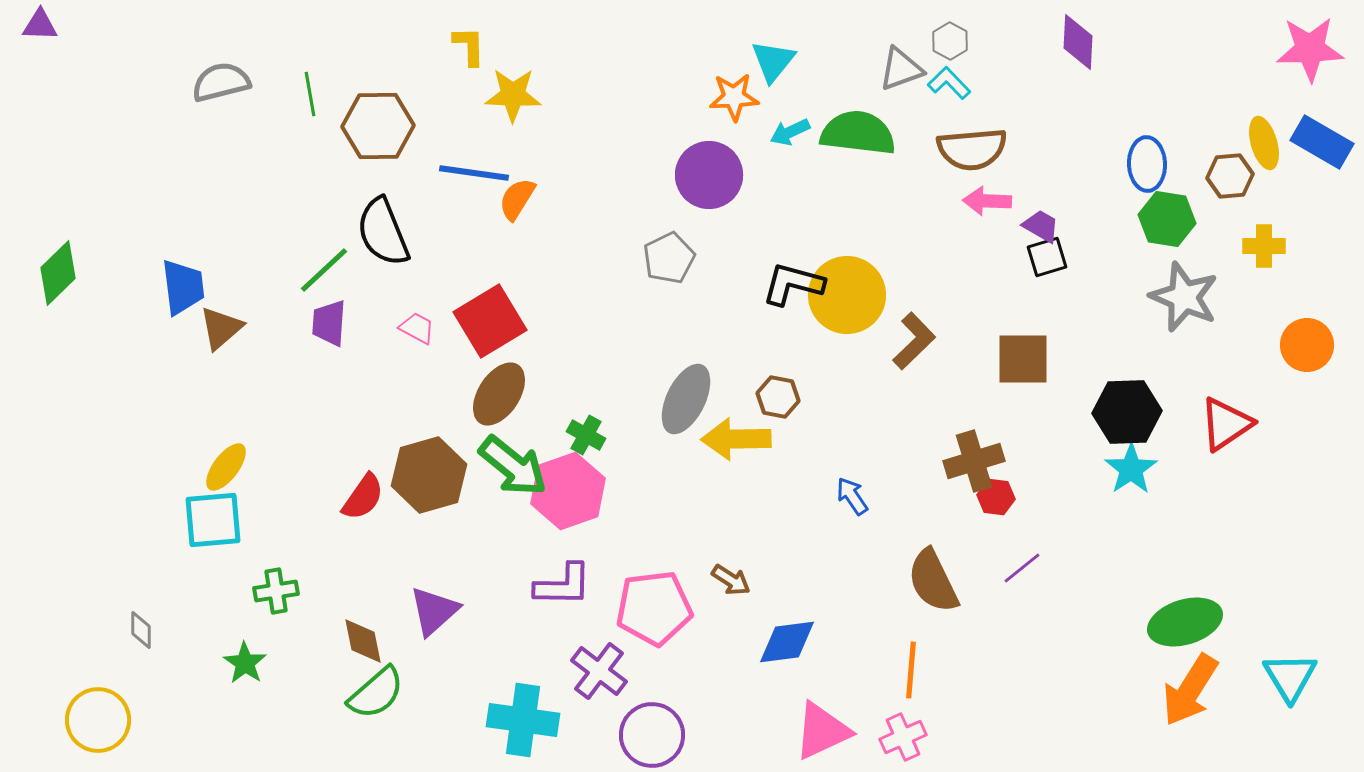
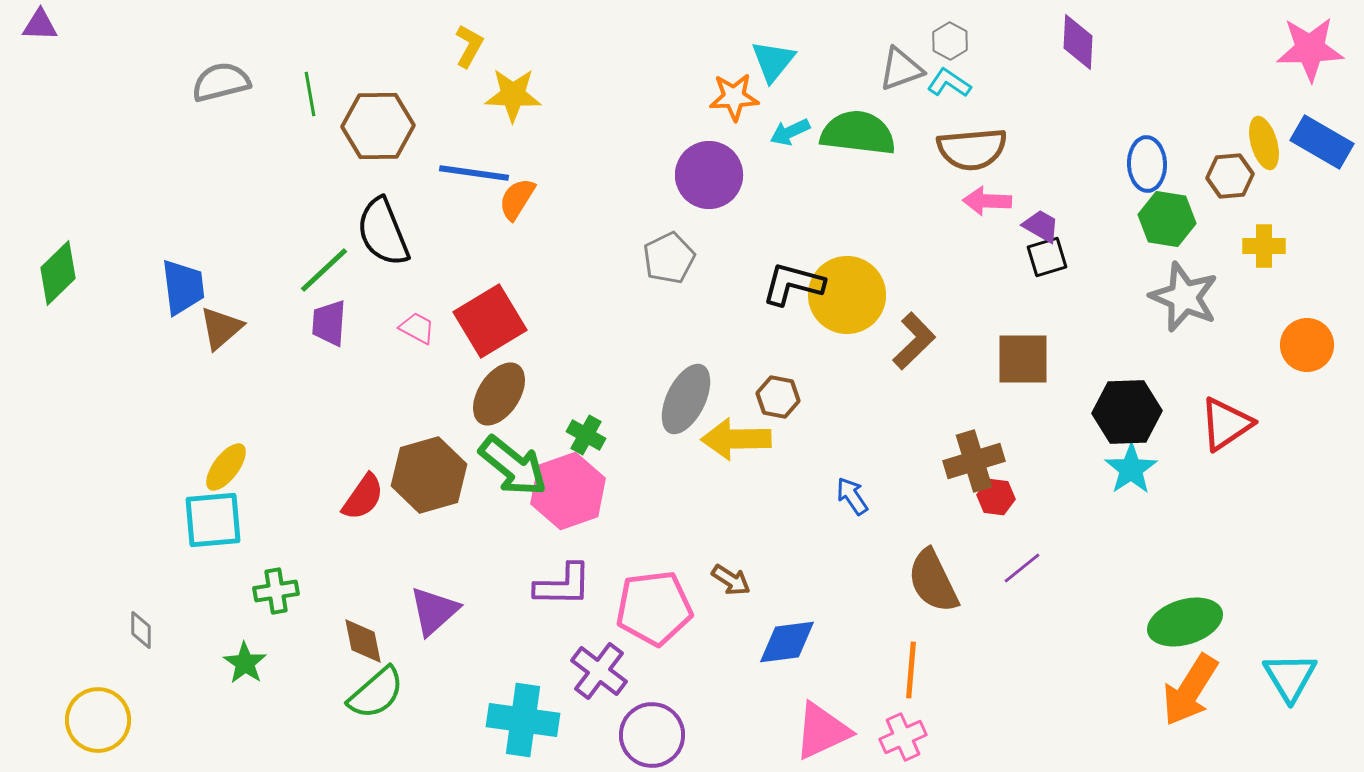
yellow L-shape at (469, 46): rotated 30 degrees clockwise
cyan L-shape at (949, 83): rotated 12 degrees counterclockwise
